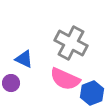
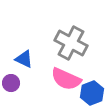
pink semicircle: moved 1 px right
